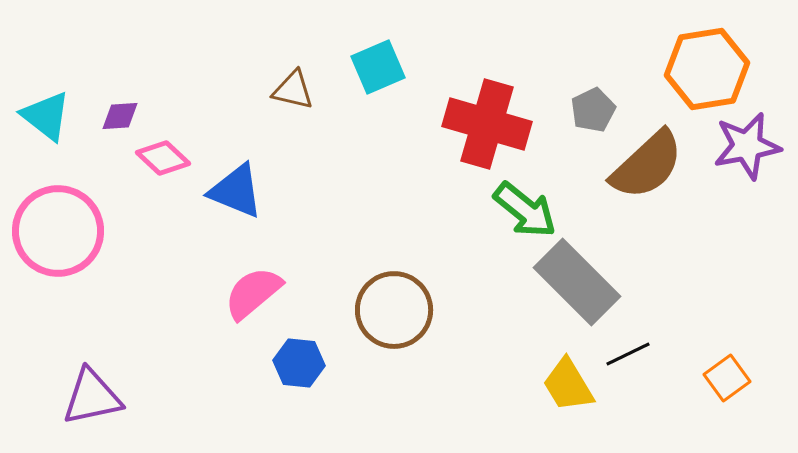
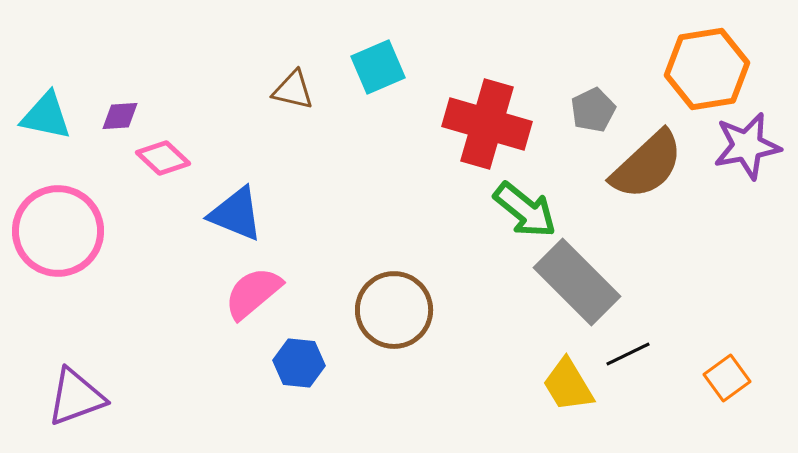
cyan triangle: rotated 26 degrees counterclockwise
blue triangle: moved 23 px down
purple triangle: moved 16 px left; rotated 8 degrees counterclockwise
